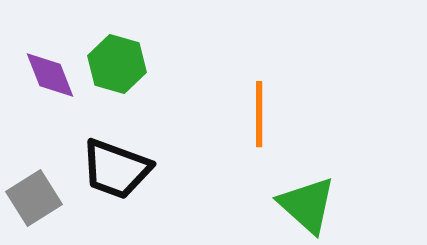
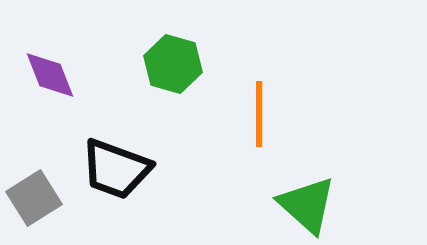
green hexagon: moved 56 px right
